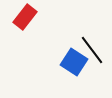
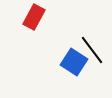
red rectangle: moved 9 px right; rotated 10 degrees counterclockwise
